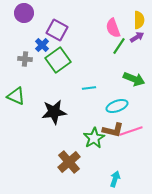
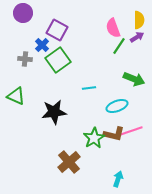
purple circle: moved 1 px left
brown L-shape: moved 1 px right, 4 px down
cyan arrow: moved 3 px right
